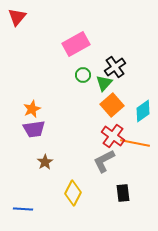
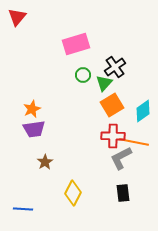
pink rectangle: rotated 12 degrees clockwise
orange square: rotated 10 degrees clockwise
red cross: rotated 35 degrees counterclockwise
orange line: moved 1 px left, 1 px up
gray L-shape: moved 17 px right, 3 px up
